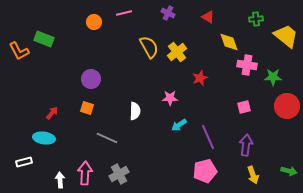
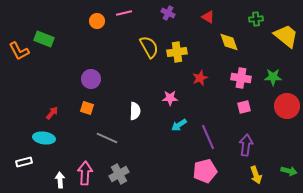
orange circle: moved 3 px right, 1 px up
yellow cross: rotated 30 degrees clockwise
pink cross: moved 6 px left, 13 px down
yellow arrow: moved 3 px right
